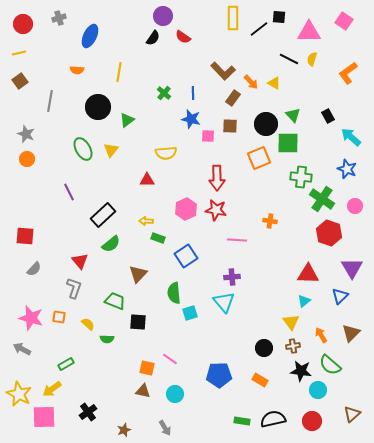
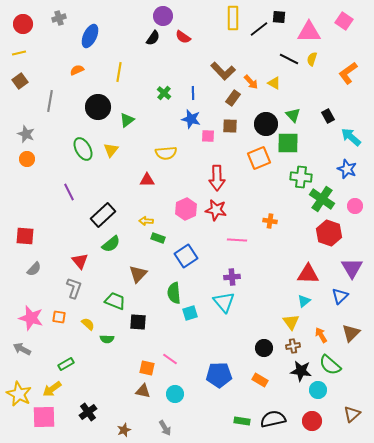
orange semicircle at (77, 70): rotated 152 degrees clockwise
